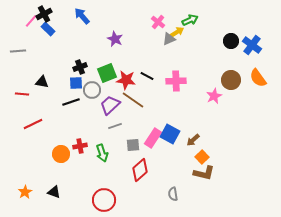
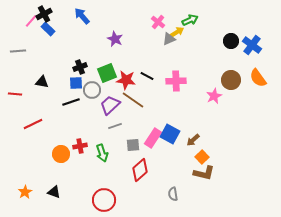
red line at (22, 94): moved 7 px left
